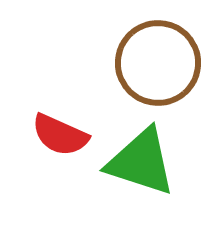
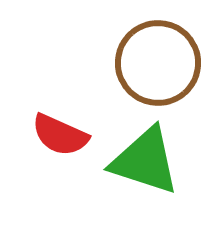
green triangle: moved 4 px right, 1 px up
